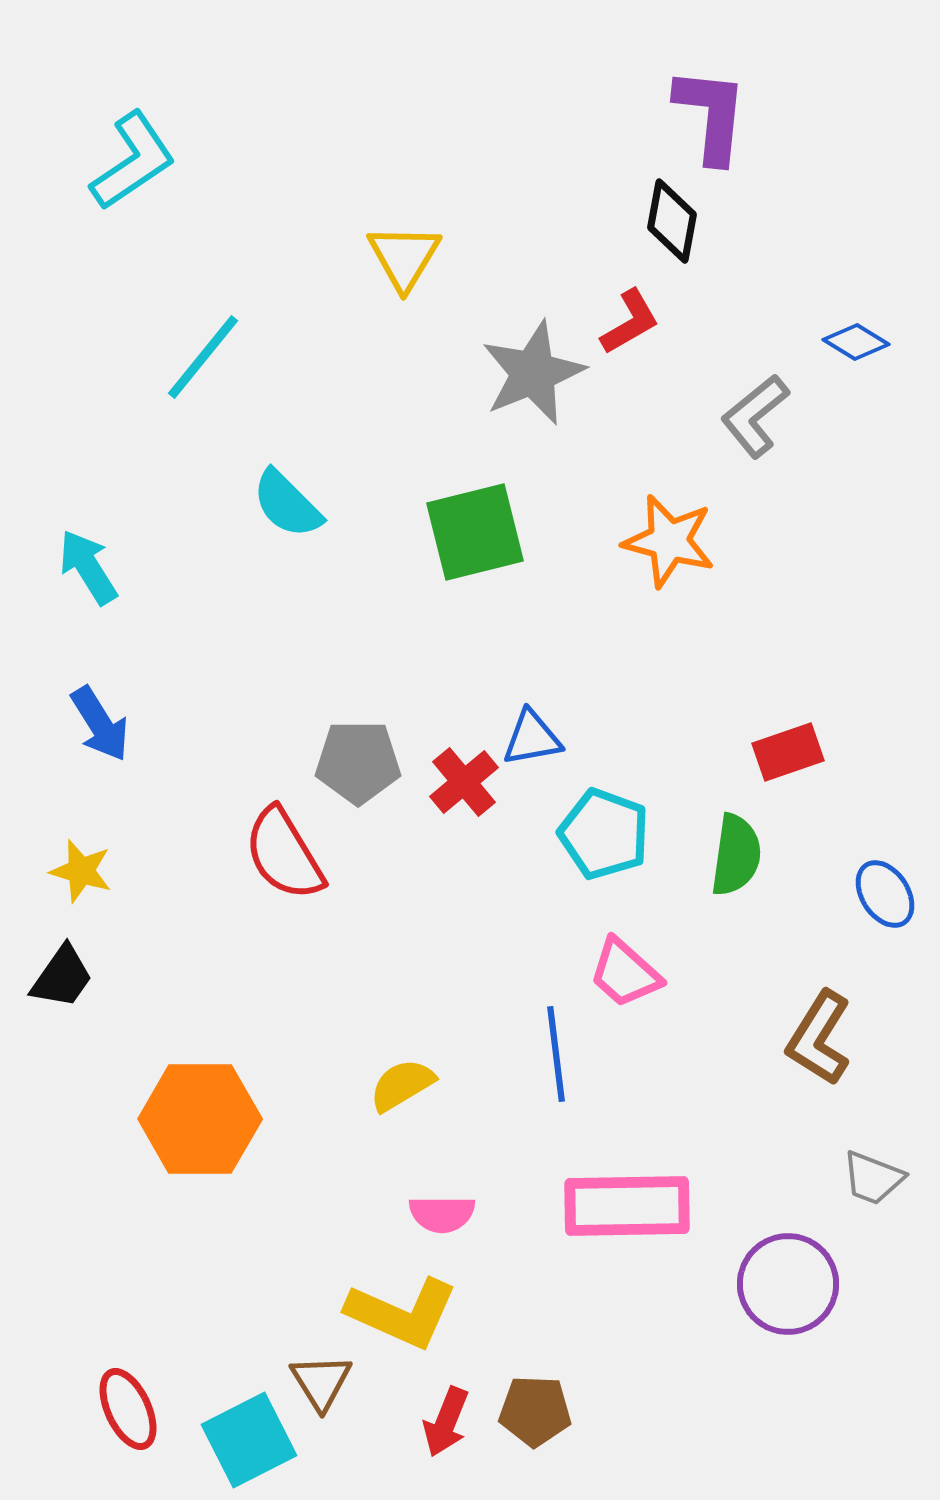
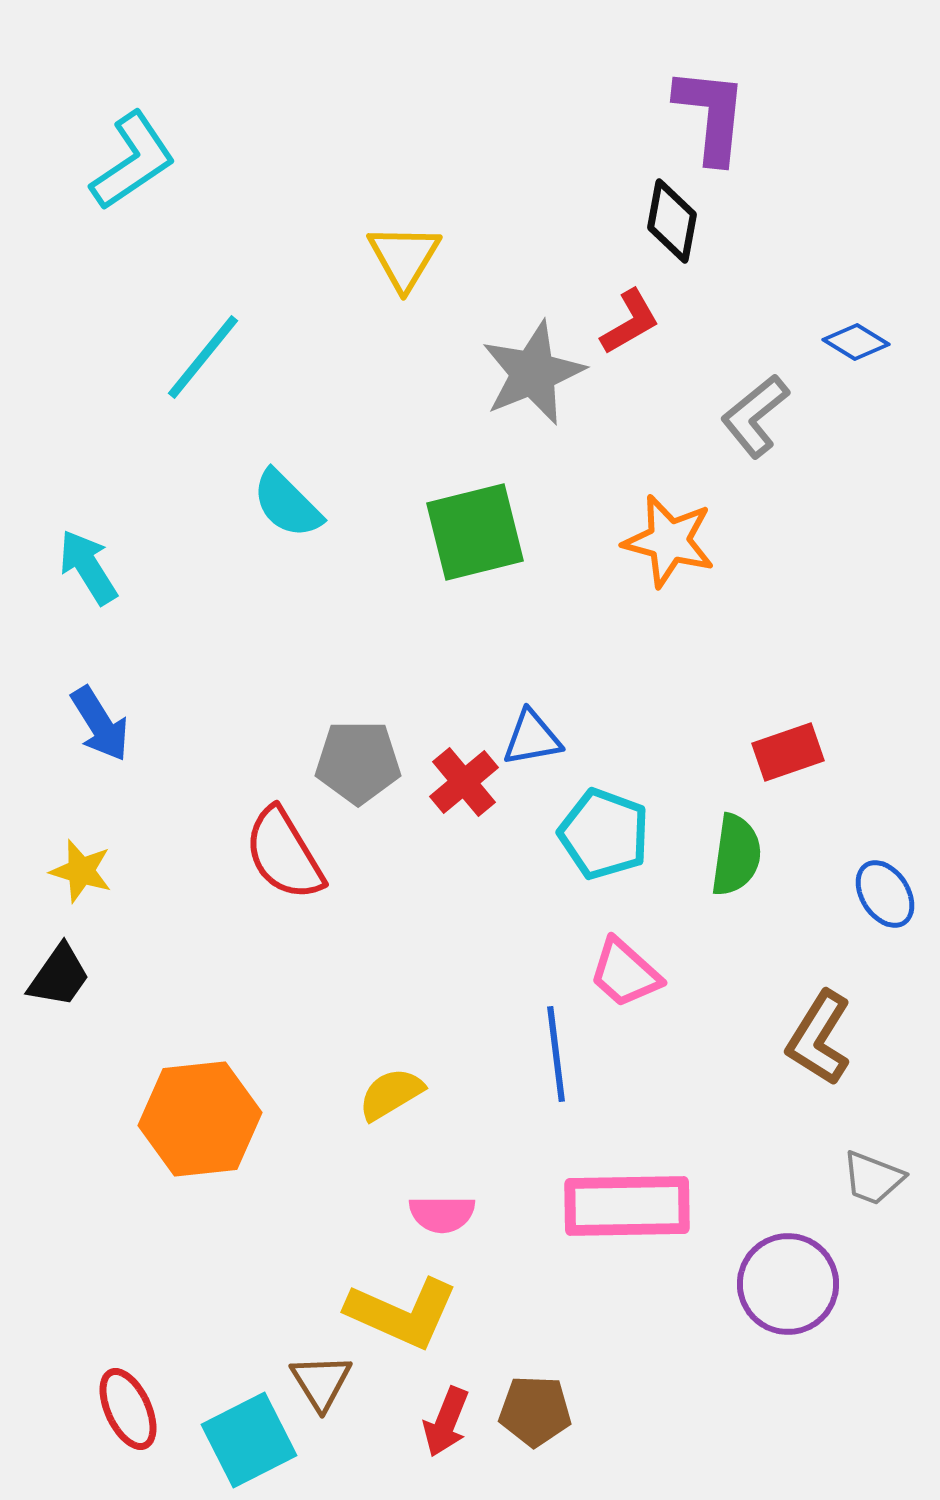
black trapezoid: moved 3 px left, 1 px up
yellow semicircle: moved 11 px left, 9 px down
orange hexagon: rotated 6 degrees counterclockwise
